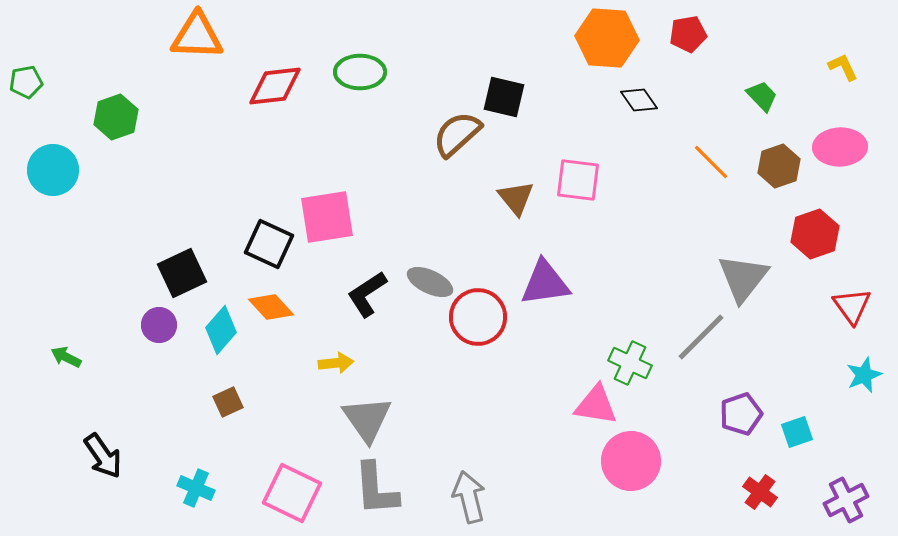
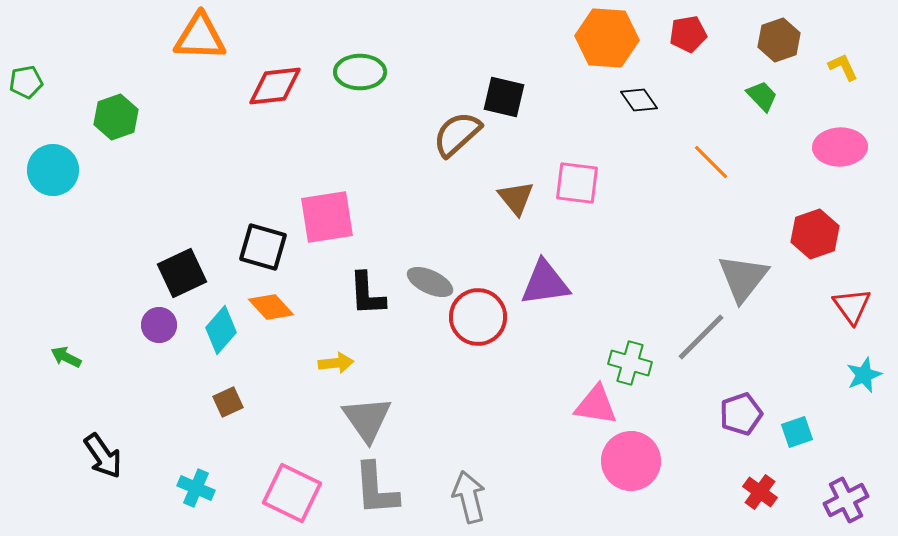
orange triangle at (197, 36): moved 3 px right, 1 px down
brown hexagon at (779, 166): moved 126 px up
pink square at (578, 180): moved 1 px left, 3 px down
black square at (269, 244): moved 6 px left, 3 px down; rotated 9 degrees counterclockwise
black L-shape at (367, 294): rotated 60 degrees counterclockwise
green cross at (630, 363): rotated 9 degrees counterclockwise
